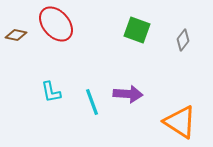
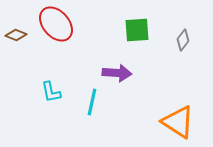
green square: rotated 24 degrees counterclockwise
brown diamond: rotated 10 degrees clockwise
purple arrow: moved 11 px left, 21 px up
cyan line: rotated 32 degrees clockwise
orange triangle: moved 2 px left
